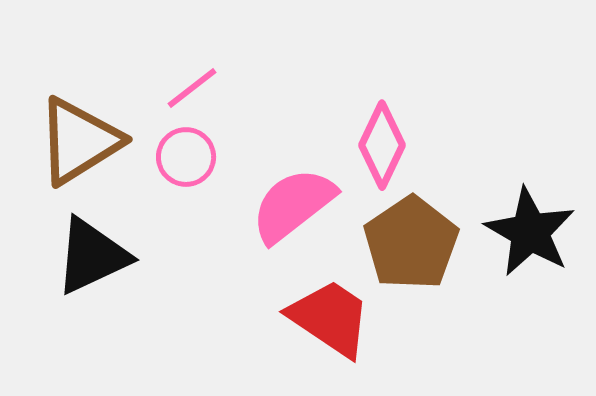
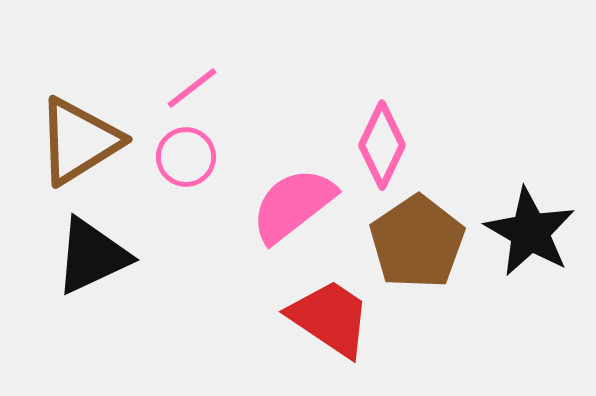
brown pentagon: moved 6 px right, 1 px up
